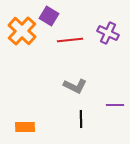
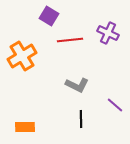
orange cross: moved 25 px down; rotated 16 degrees clockwise
gray L-shape: moved 2 px right, 1 px up
purple line: rotated 42 degrees clockwise
